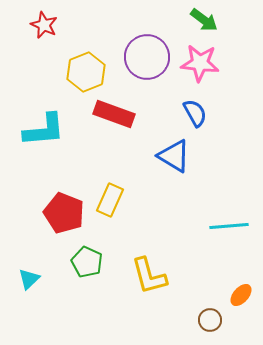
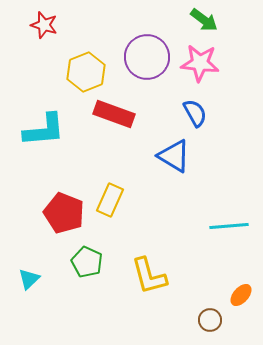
red star: rotated 8 degrees counterclockwise
